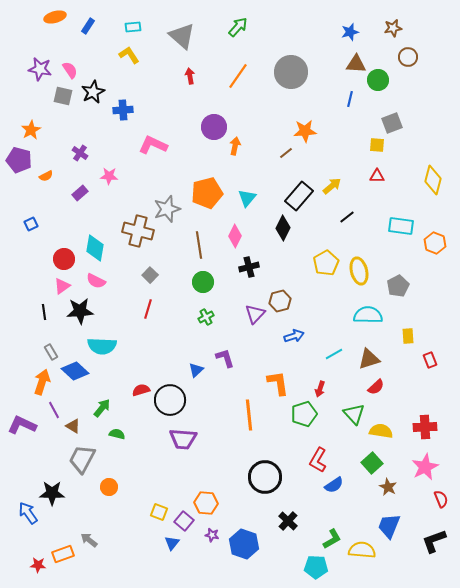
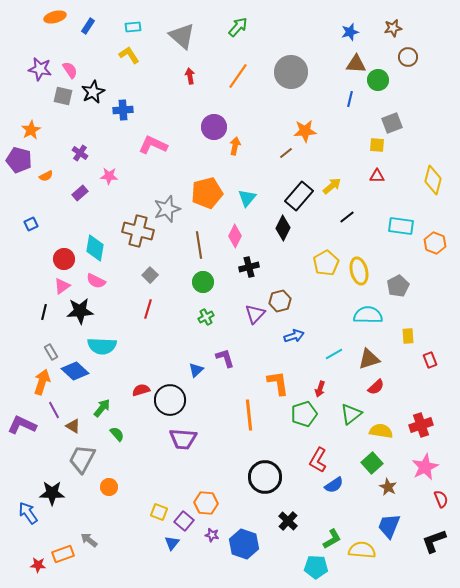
black line at (44, 312): rotated 21 degrees clockwise
green triangle at (354, 414): moved 3 px left; rotated 35 degrees clockwise
red cross at (425, 427): moved 4 px left, 2 px up; rotated 15 degrees counterclockwise
green semicircle at (117, 434): rotated 35 degrees clockwise
